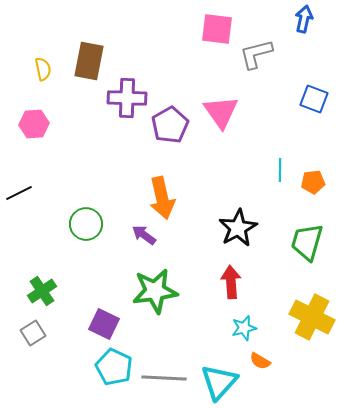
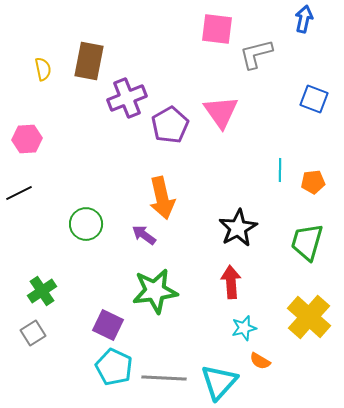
purple cross: rotated 24 degrees counterclockwise
pink hexagon: moved 7 px left, 15 px down
yellow cross: moved 3 px left; rotated 15 degrees clockwise
purple square: moved 4 px right, 1 px down
